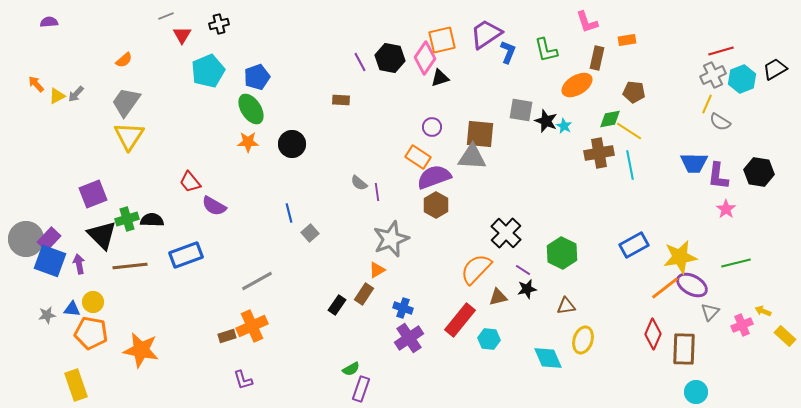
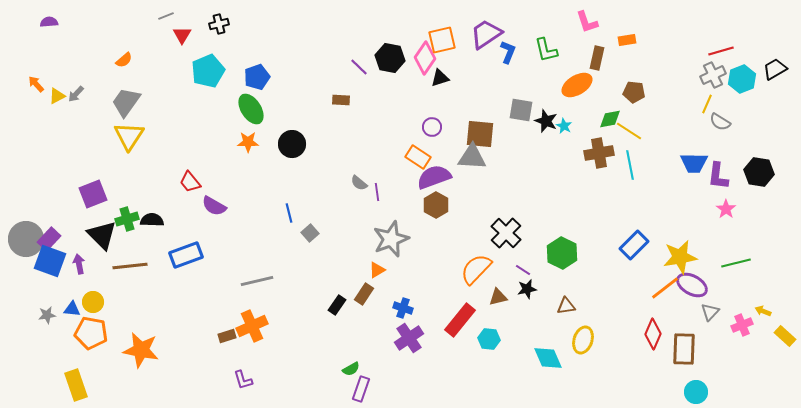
purple line at (360, 62): moved 1 px left, 5 px down; rotated 18 degrees counterclockwise
blue rectangle at (634, 245): rotated 16 degrees counterclockwise
gray line at (257, 281): rotated 16 degrees clockwise
